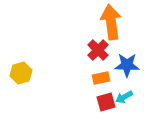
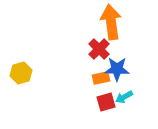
red cross: moved 1 px right, 1 px up
blue star: moved 10 px left, 4 px down
